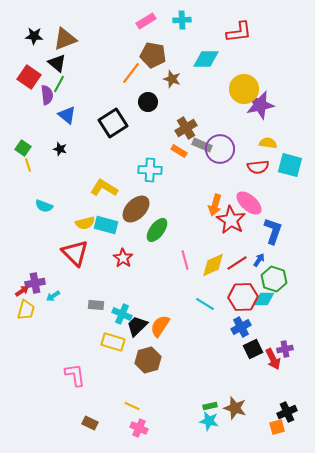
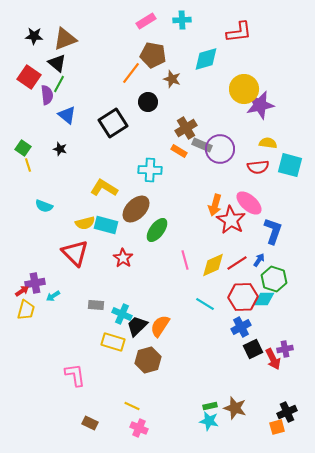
cyan diamond at (206, 59): rotated 16 degrees counterclockwise
